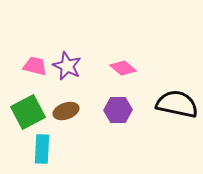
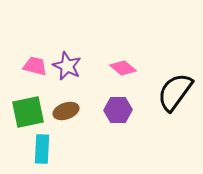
black semicircle: moved 2 px left, 12 px up; rotated 66 degrees counterclockwise
green square: rotated 16 degrees clockwise
